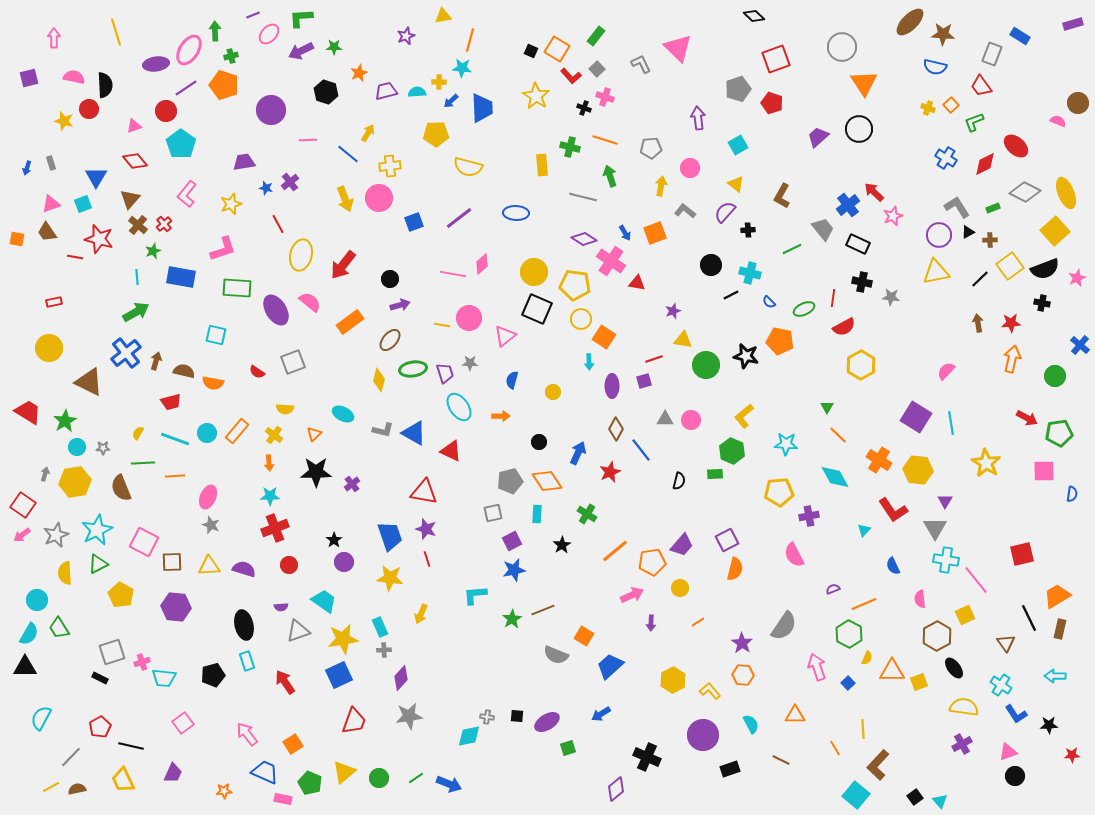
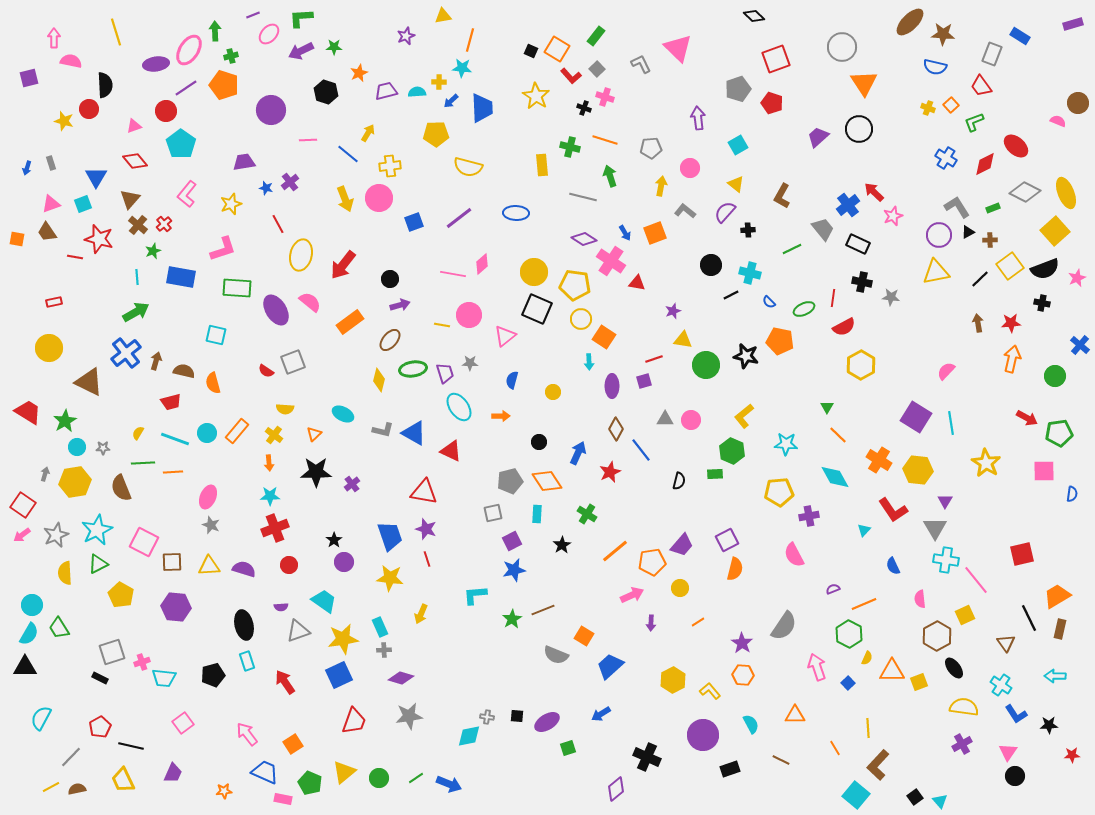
pink semicircle at (74, 77): moved 3 px left, 16 px up
pink circle at (469, 318): moved 3 px up
red semicircle at (257, 372): moved 9 px right, 1 px up
orange semicircle at (213, 383): rotated 65 degrees clockwise
orange line at (175, 476): moved 2 px left, 4 px up
cyan circle at (37, 600): moved 5 px left, 5 px down
purple diamond at (401, 678): rotated 65 degrees clockwise
yellow line at (863, 729): moved 5 px right, 1 px up
pink triangle at (1008, 752): rotated 36 degrees counterclockwise
